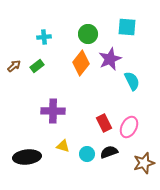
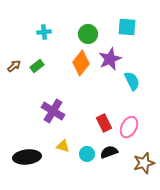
cyan cross: moved 5 px up
purple cross: rotated 30 degrees clockwise
